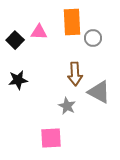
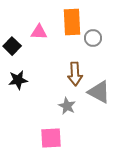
black square: moved 3 px left, 6 px down
